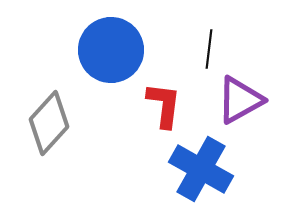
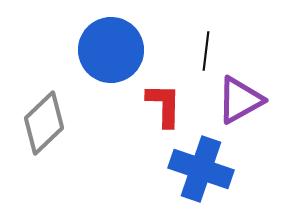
black line: moved 3 px left, 2 px down
red L-shape: rotated 6 degrees counterclockwise
gray diamond: moved 5 px left; rotated 4 degrees clockwise
blue cross: rotated 10 degrees counterclockwise
